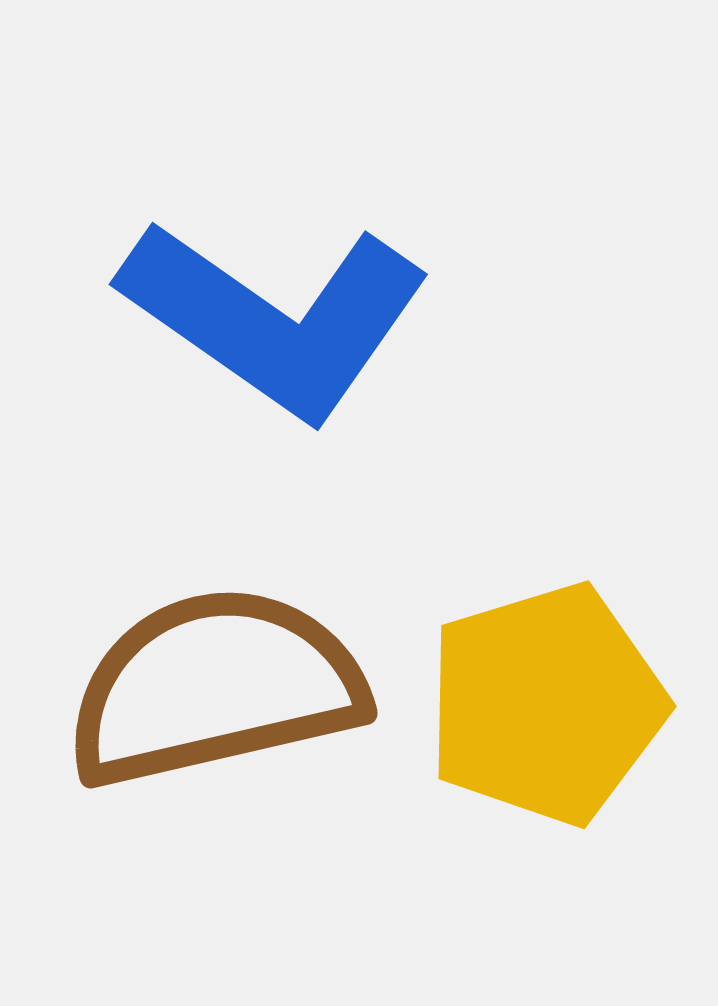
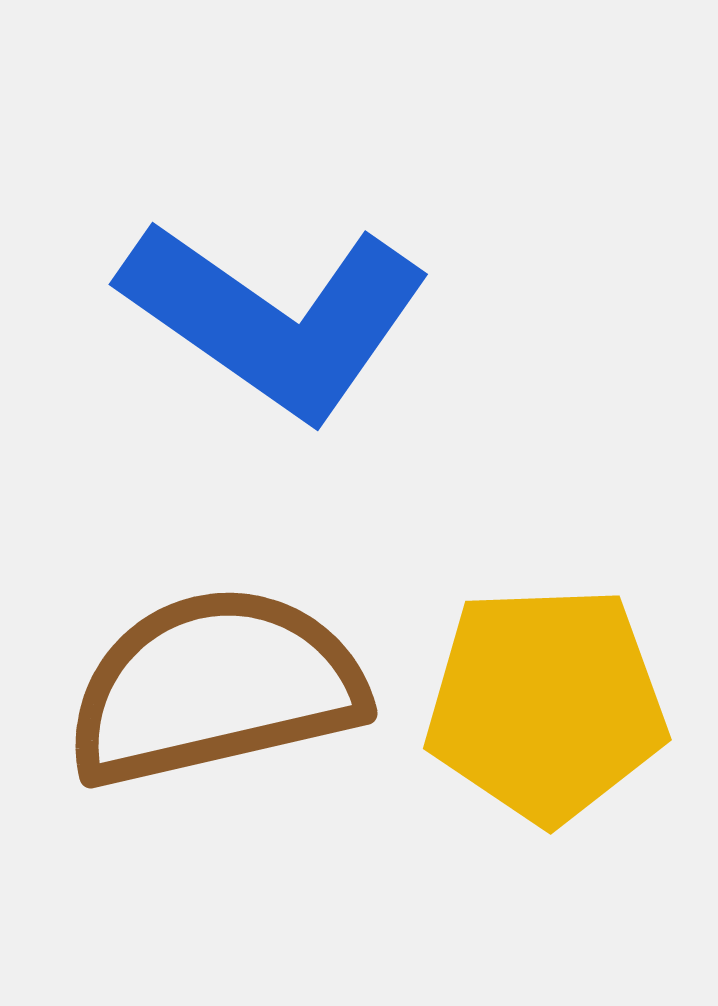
yellow pentagon: rotated 15 degrees clockwise
